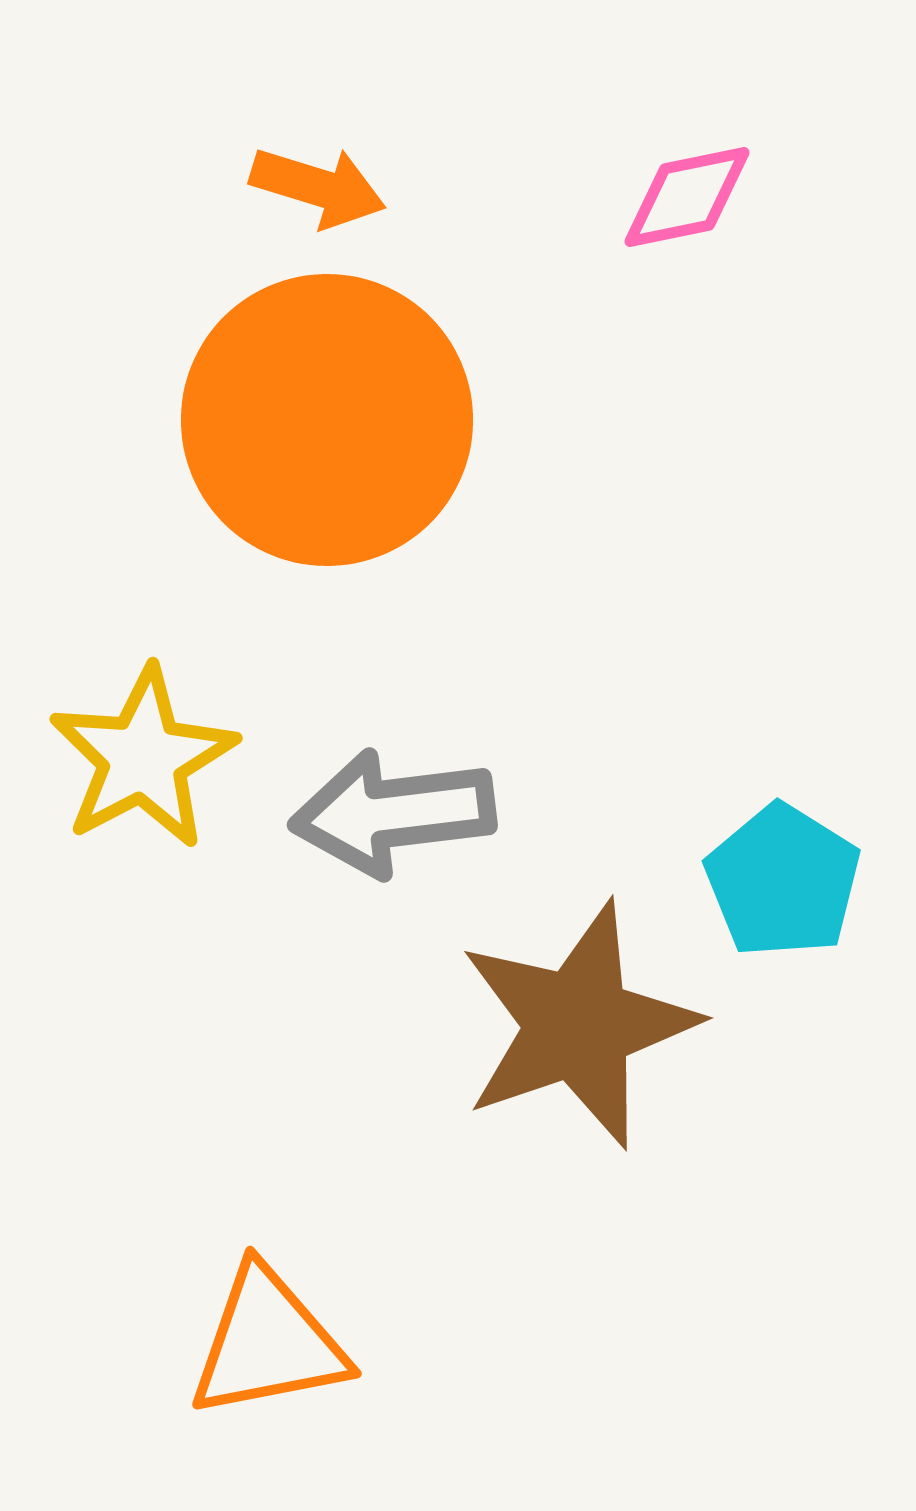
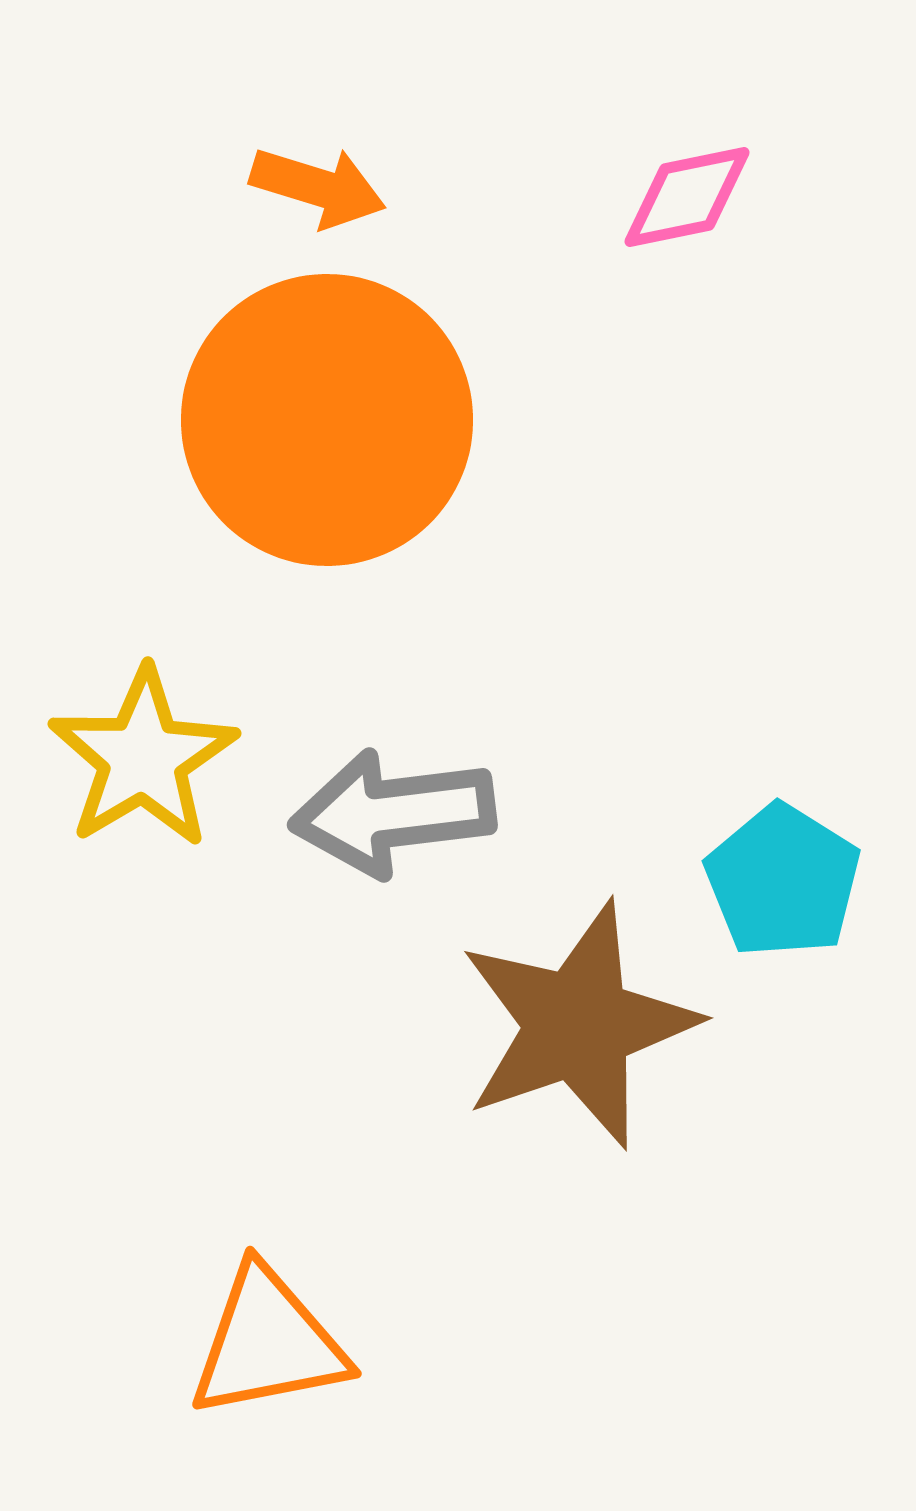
yellow star: rotated 3 degrees counterclockwise
